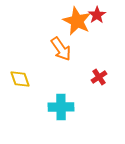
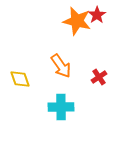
orange star: rotated 12 degrees counterclockwise
orange arrow: moved 17 px down
